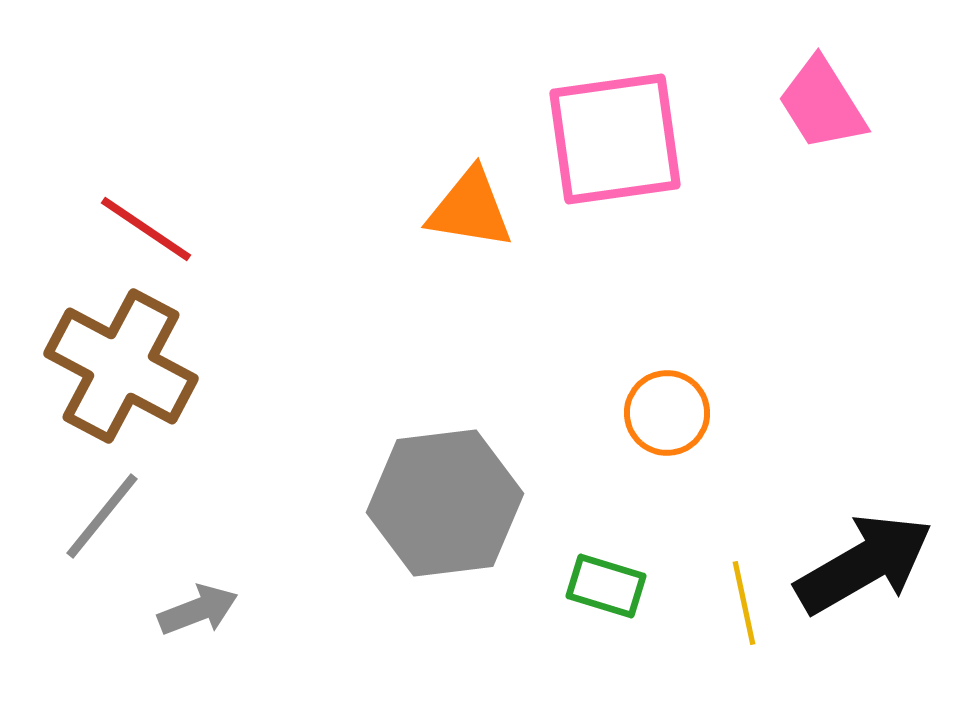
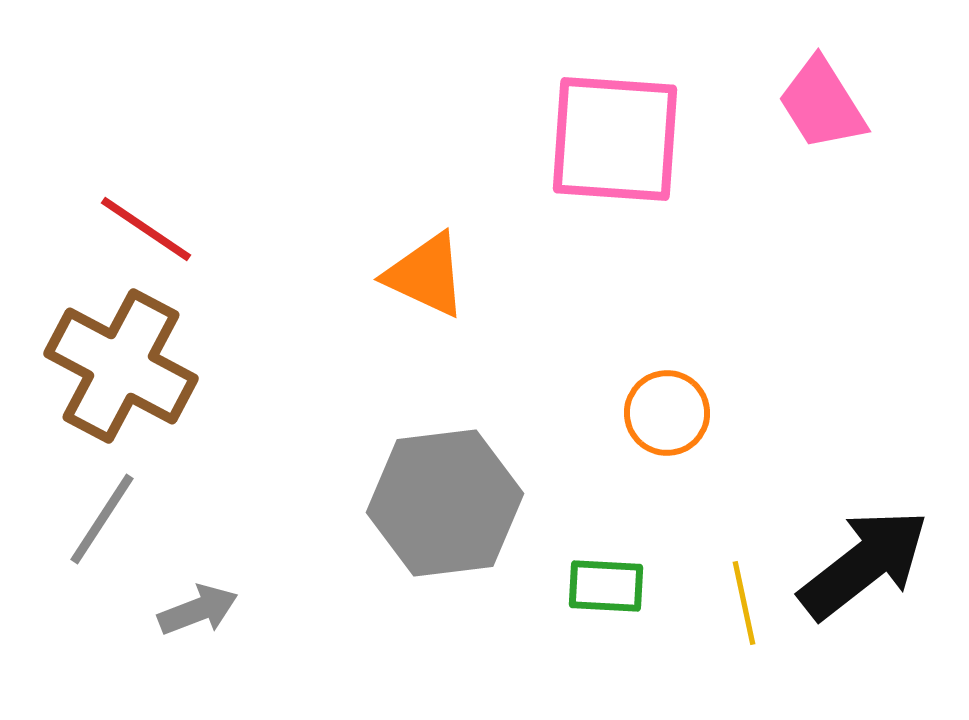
pink square: rotated 12 degrees clockwise
orange triangle: moved 44 px left, 66 px down; rotated 16 degrees clockwise
gray line: moved 3 px down; rotated 6 degrees counterclockwise
black arrow: rotated 8 degrees counterclockwise
green rectangle: rotated 14 degrees counterclockwise
